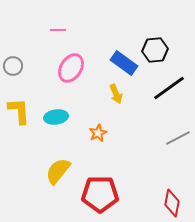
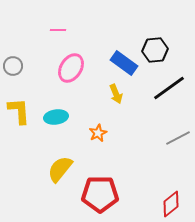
yellow semicircle: moved 2 px right, 2 px up
red diamond: moved 1 px left, 1 px down; rotated 40 degrees clockwise
